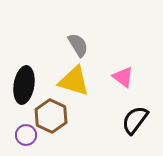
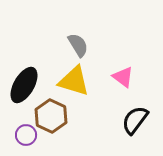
black ellipse: rotated 21 degrees clockwise
